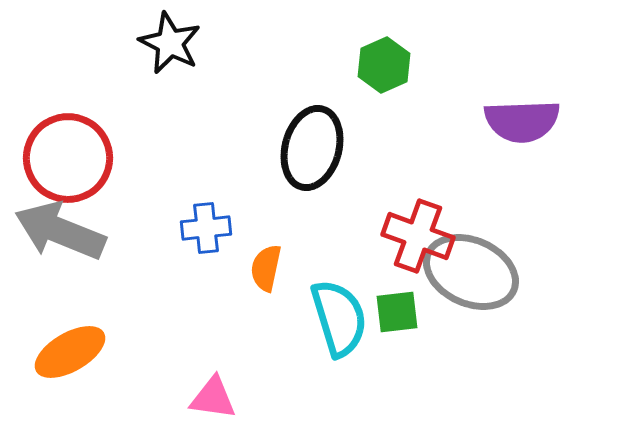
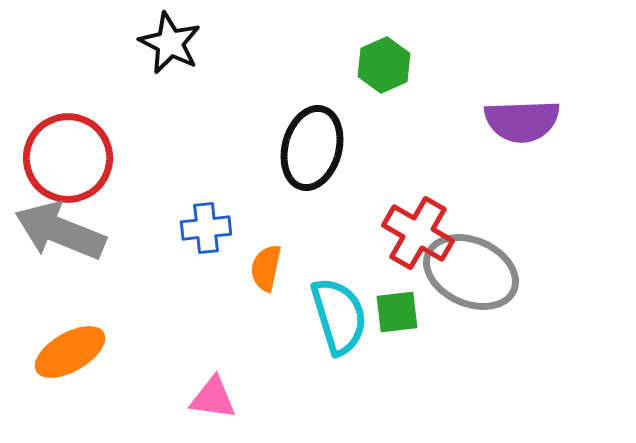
red cross: moved 3 px up; rotated 10 degrees clockwise
cyan semicircle: moved 2 px up
